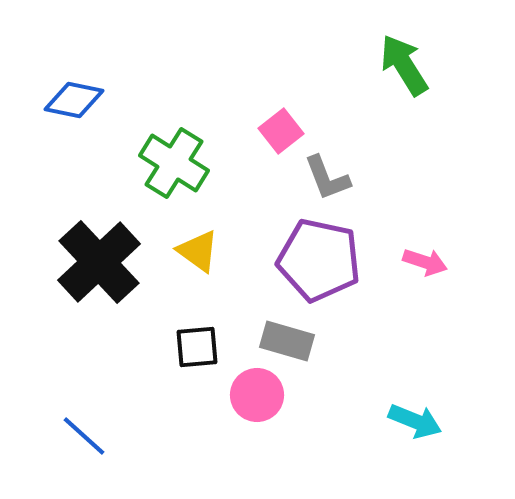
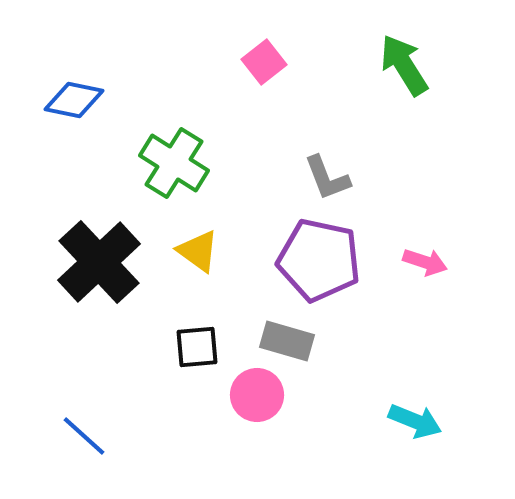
pink square: moved 17 px left, 69 px up
